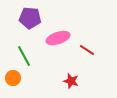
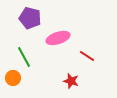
purple pentagon: rotated 10 degrees clockwise
red line: moved 6 px down
green line: moved 1 px down
